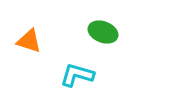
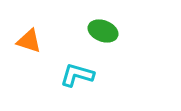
green ellipse: moved 1 px up
